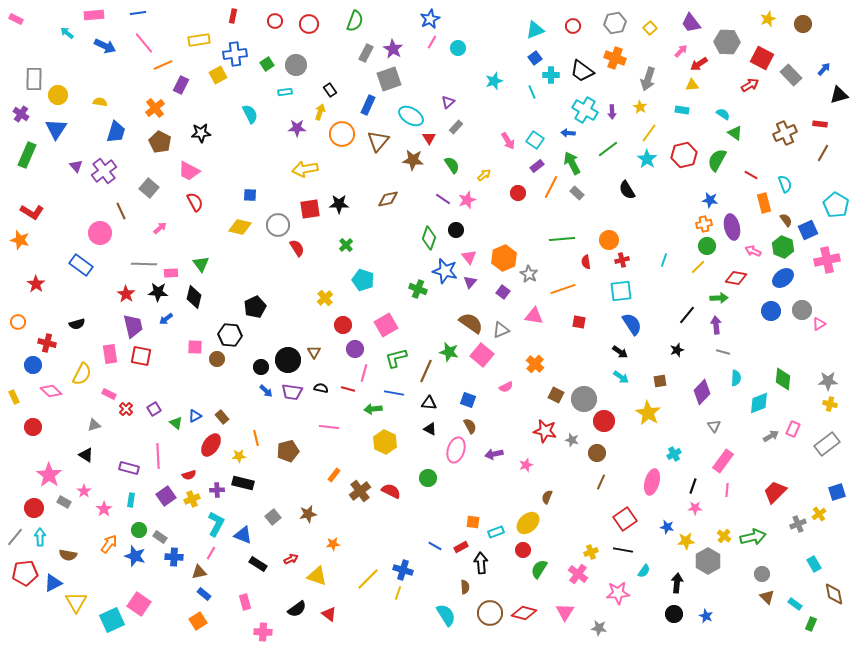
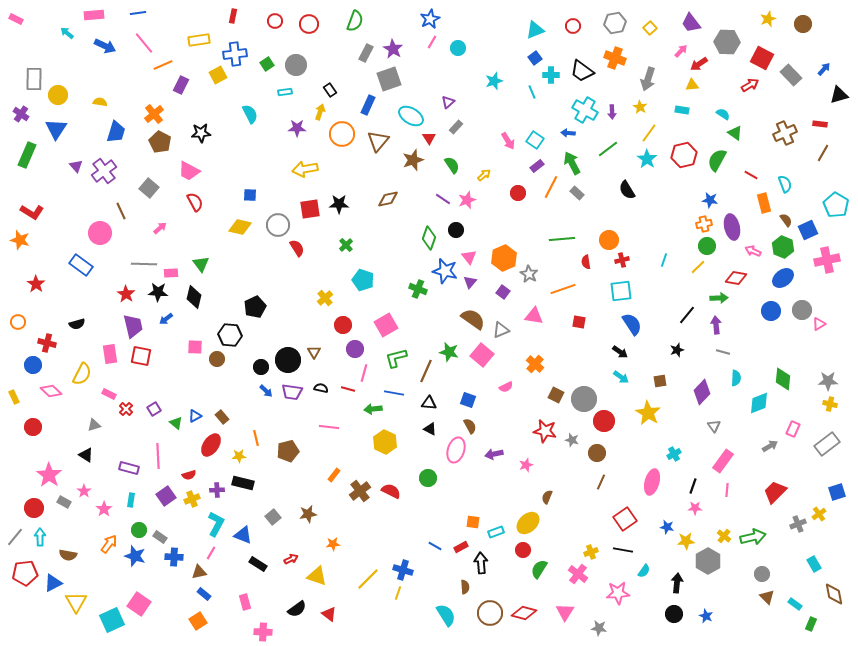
orange cross at (155, 108): moved 1 px left, 6 px down
brown star at (413, 160): rotated 25 degrees counterclockwise
brown semicircle at (471, 323): moved 2 px right, 4 px up
gray arrow at (771, 436): moved 1 px left, 10 px down
